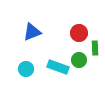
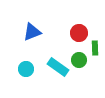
cyan rectangle: rotated 15 degrees clockwise
